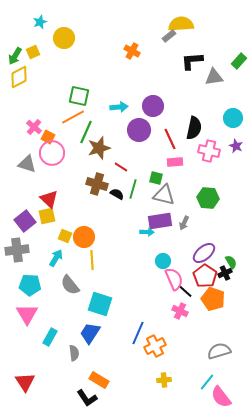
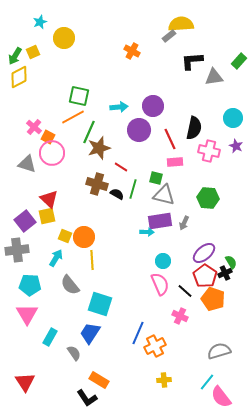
green line at (86, 132): moved 3 px right
pink semicircle at (174, 279): moved 14 px left, 5 px down
pink cross at (180, 311): moved 5 px down
gray semicircle at (74, 353): rotated 28 degrees counterclockwise
